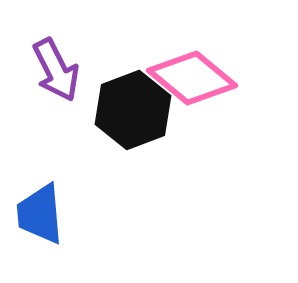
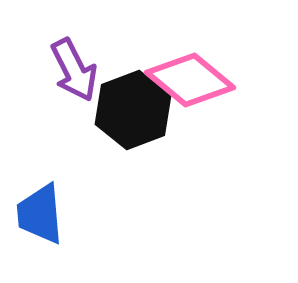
purple arrow: moved 18 px right
pink diamond: moved 2 px left, 2 px down
